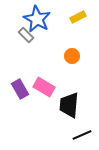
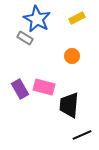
yellow rectangle: moved 1 px left, 1 px down
gray rectangle: moved 1 px left, 3 px down; rotated 14 degrees counterclockwise
pink rectangle: rotated 15 degrees counterclockwise
